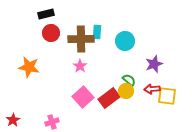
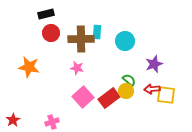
pink star: moved 3 px left, 2 px down; rotated 24 degrees counterclockwise
yellow square: moved 1 px left, 1 px up
